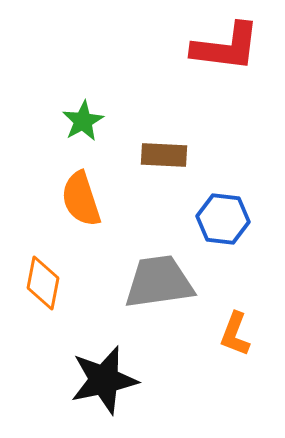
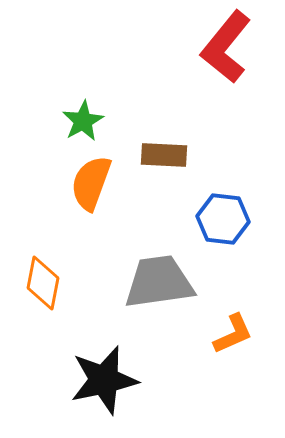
red L-shape: rotated 122 degrees clockwise
orange semicircle: moved 10 px right, 16 px up; rotated 38 degrees clockwise
orange L-shape: moved 2 px left; rotated 135 degrees counterclockwise
